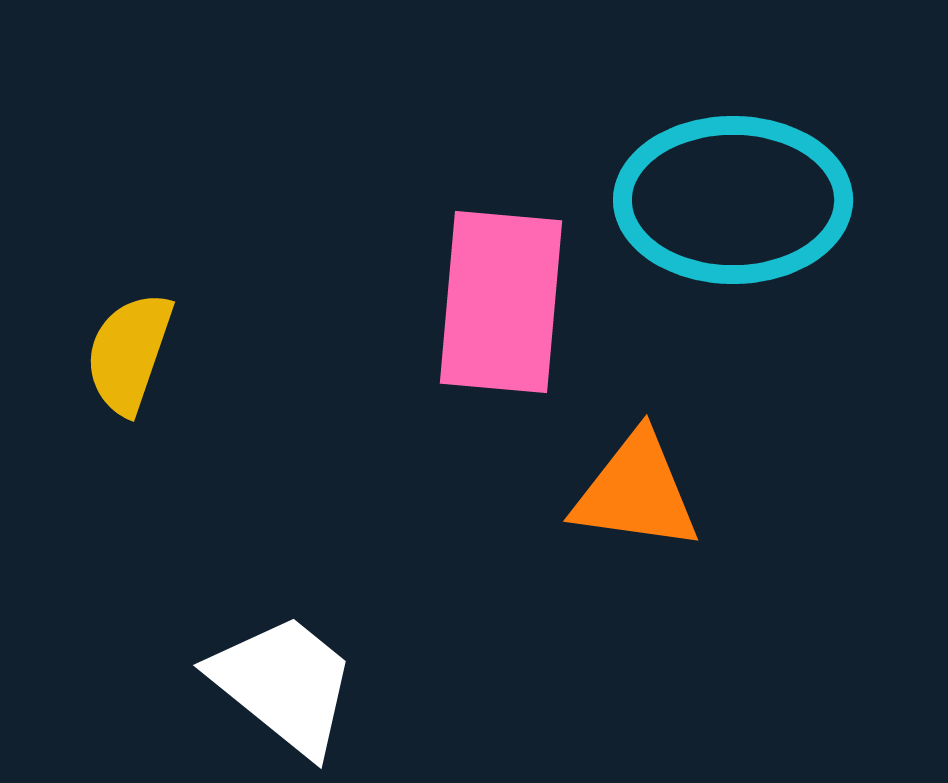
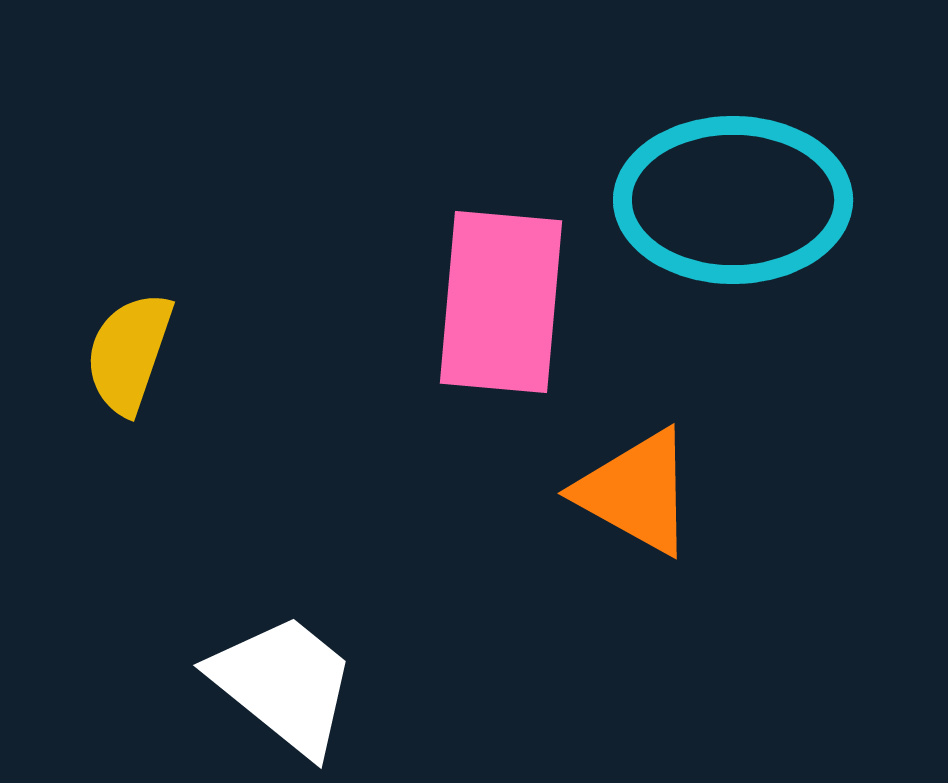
orange triangle: rotated 21 degrees clockwise
